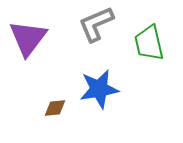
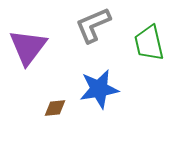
gray L-shape: moved 3 px left, 1 px down
purple triangle: moved 9 px down
